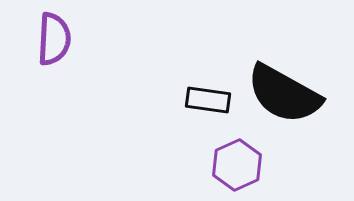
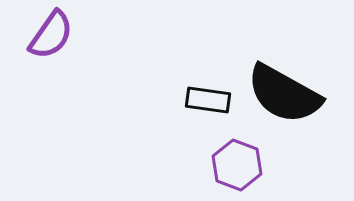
purple semicircle: moved 3 px left, 4 px up; rotated 32 degrees clockwise
purple hexagon: rotated 15 degrees counterclockwise
